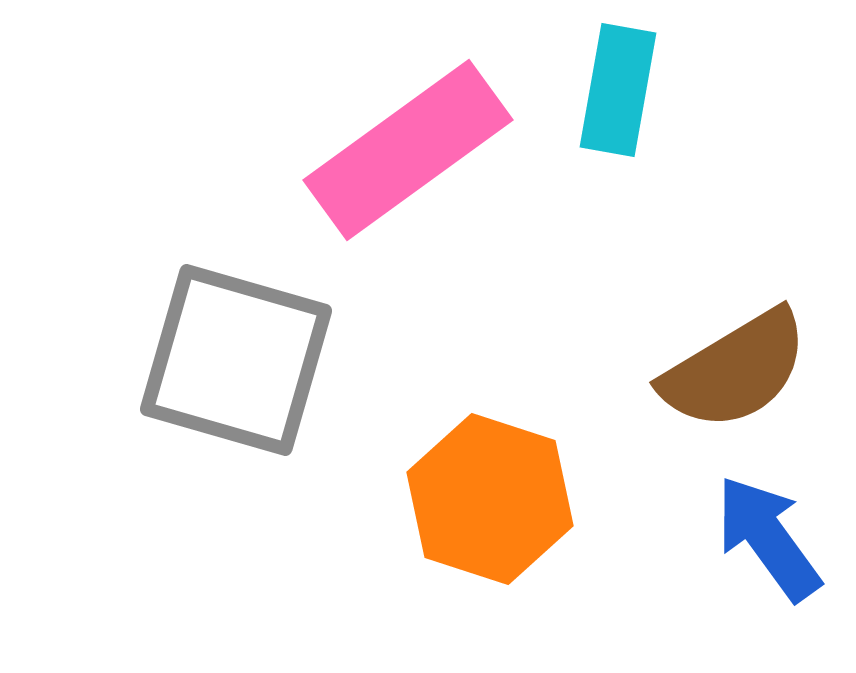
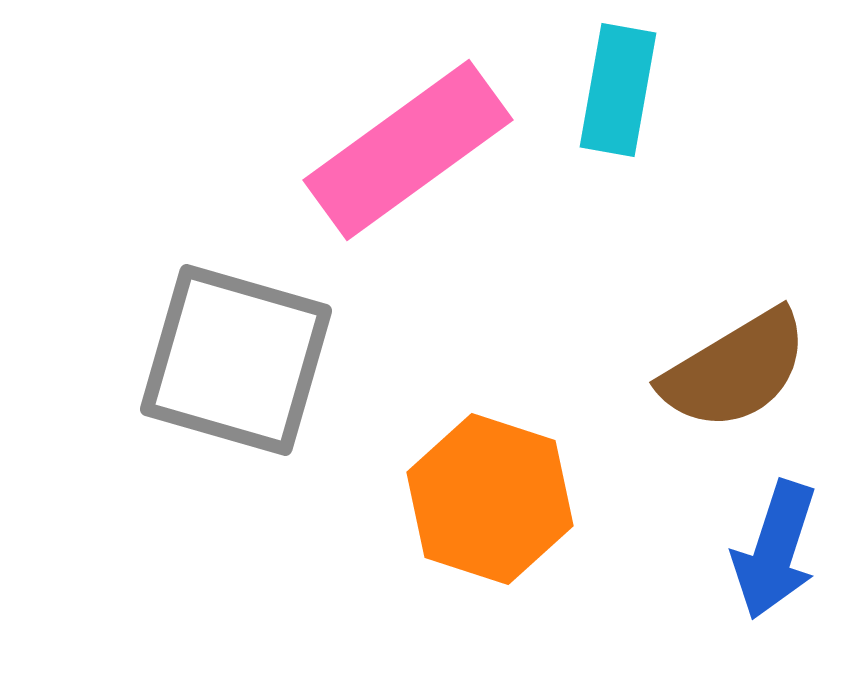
blue arrow: moved 7 px right, 12 px down; rotated 126 degrees counterclockwise
